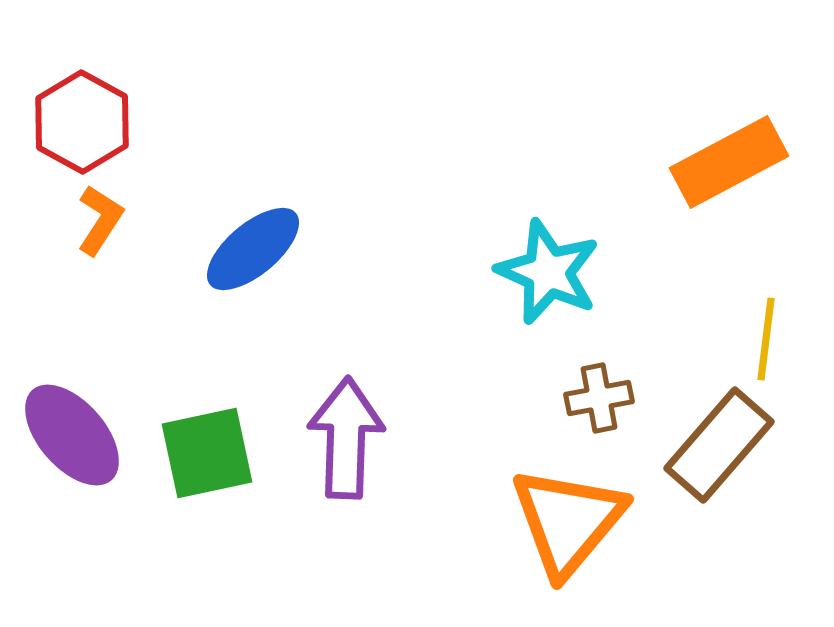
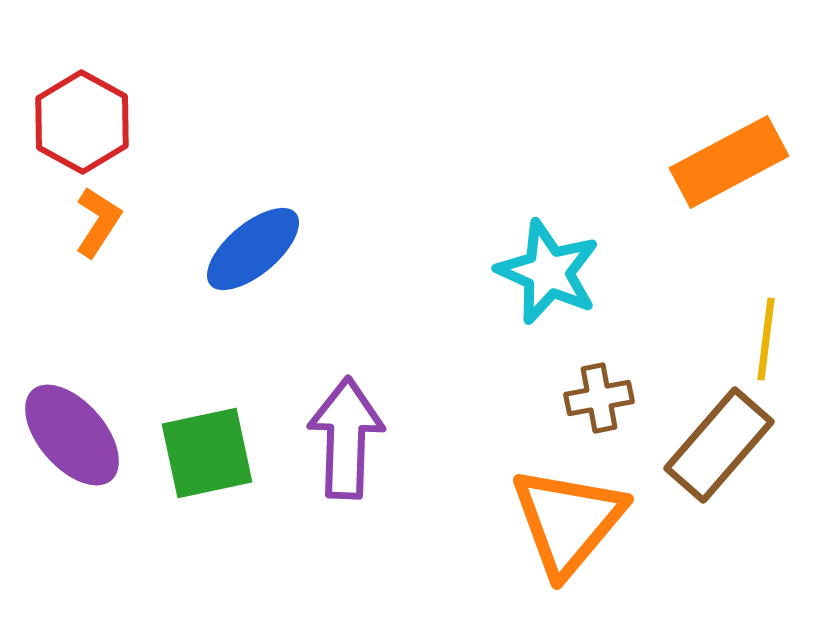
orange L-shape: moved 2 px left, 2 px down
